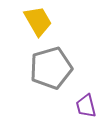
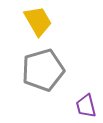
gray pentagon: moved 8 px left, 2 px down
